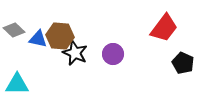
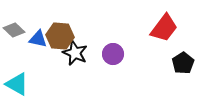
black pentagon: rotated 15 degrees clockwise
cyan triangle: rotated 30 degrees clockwise
